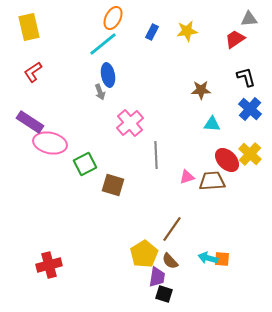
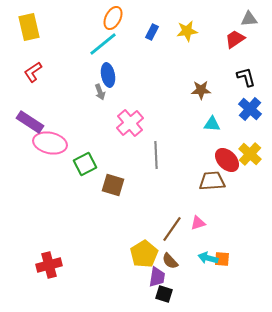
pink triangle: moved 11 px right, 46 px down
